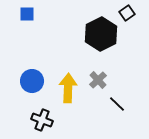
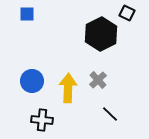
black square: rotated 28 degrees counterclockwise
black line: moved 7 px left, 10 px down
black cross: rotated 15 degrees counterclockwise
